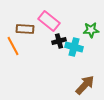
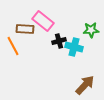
pink rectangle: moved 6 px left
